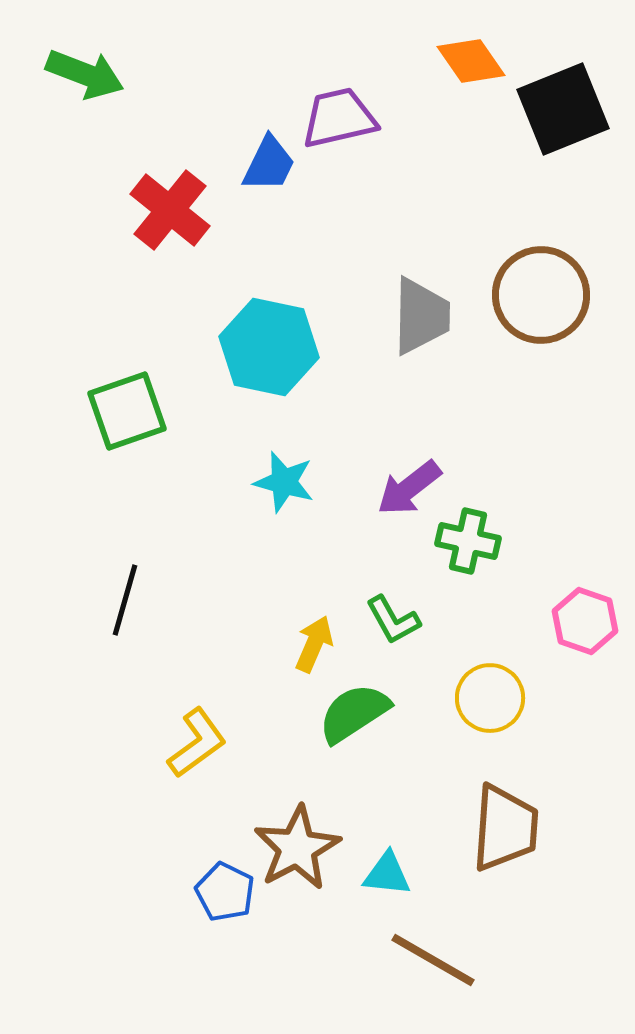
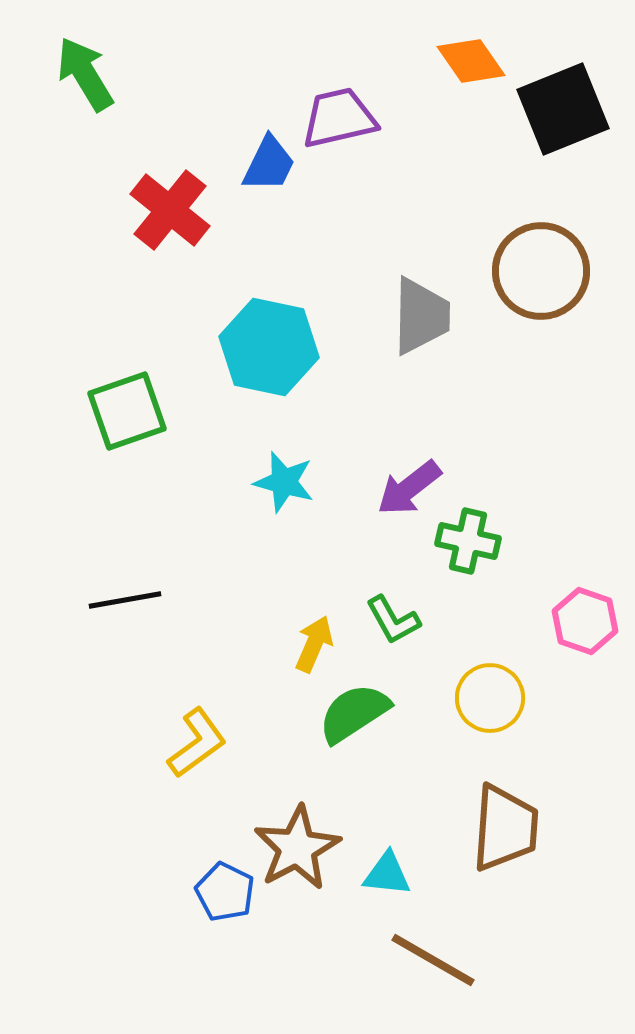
green arrow: rotated 142 degrees counterclockwise
brown circle: moved 24 px up
black line: rotated 64 degrees clockwise
